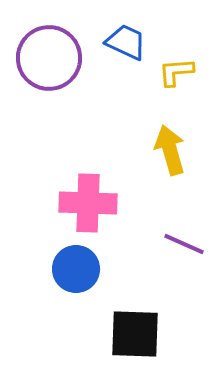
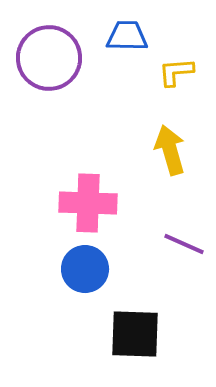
blue trapezoid: moved 1 px right, 6 px up; rotated 24 degrees counterclockwise
blue circle: moved 9 px right
